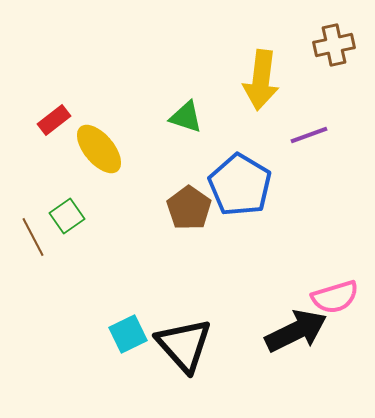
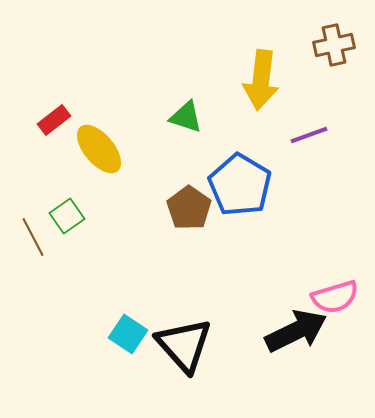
cyan square: rotated 30 degrees counterclockwise
